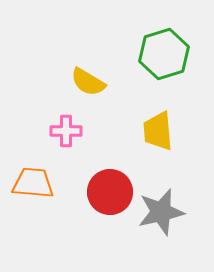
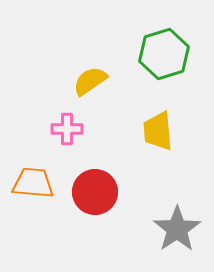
yellow semicircle: moved 2 px right, 1 px up; rotated 114 degrees clockwise
pink cross: moved 1 px right, 2 px up
red circle: moved 15 px left
gray star: moved 16 px right, 17 px down; rotated 21 degrees counterclockwise
